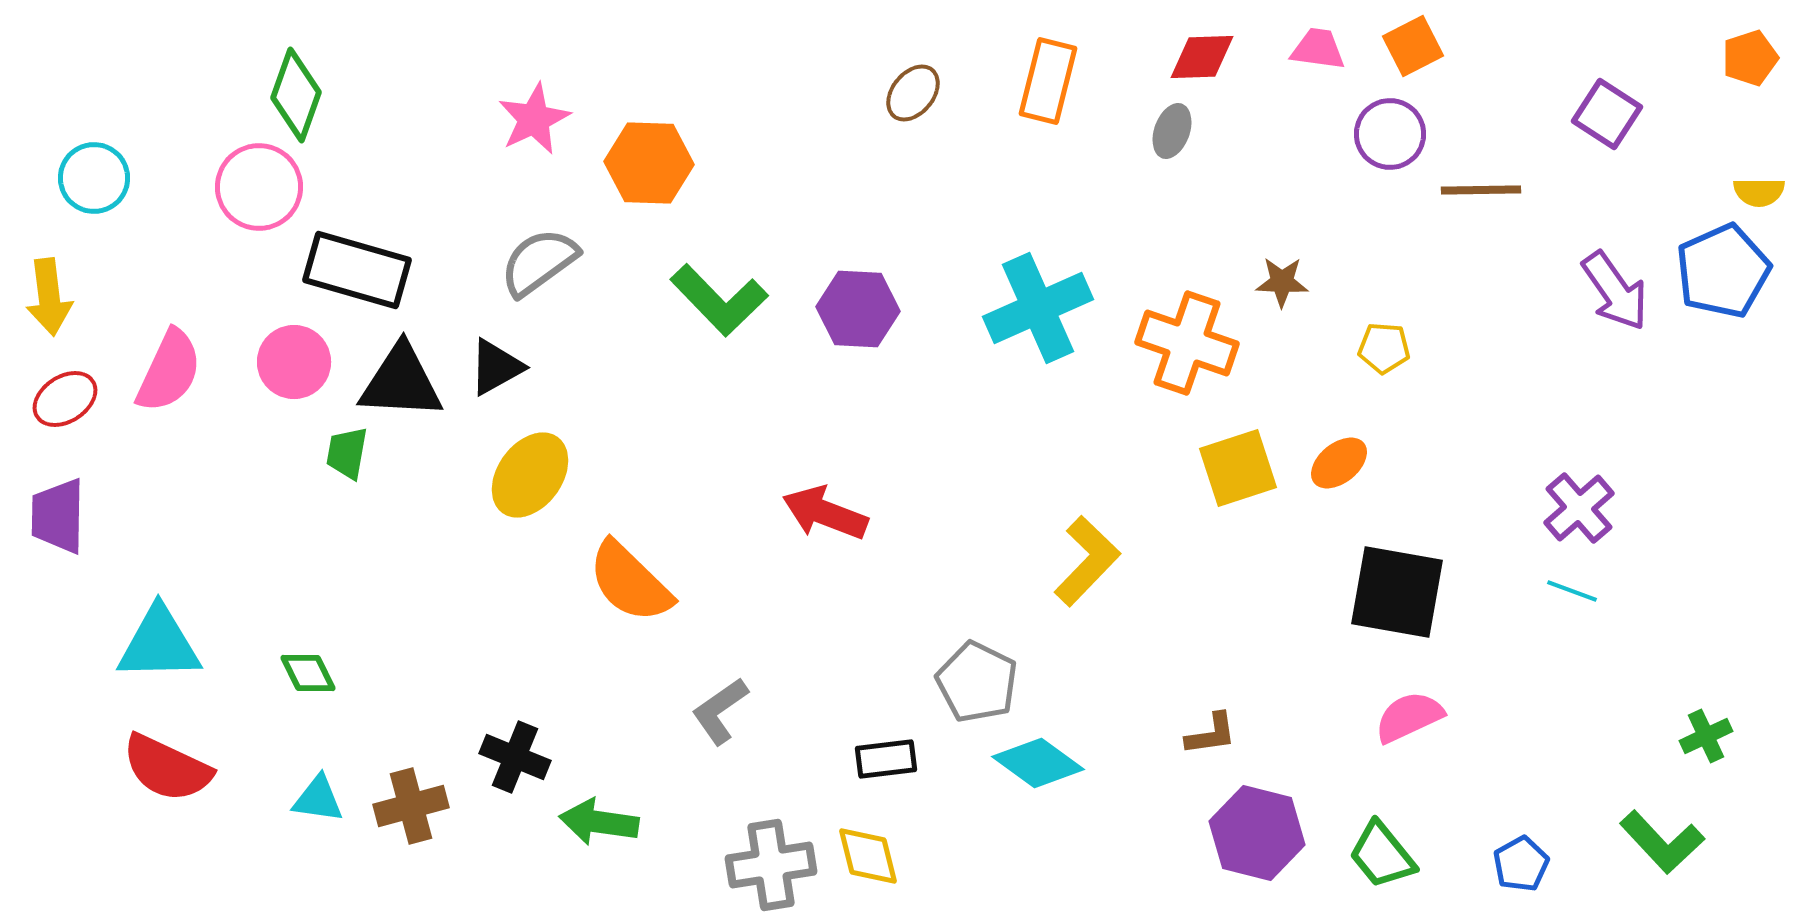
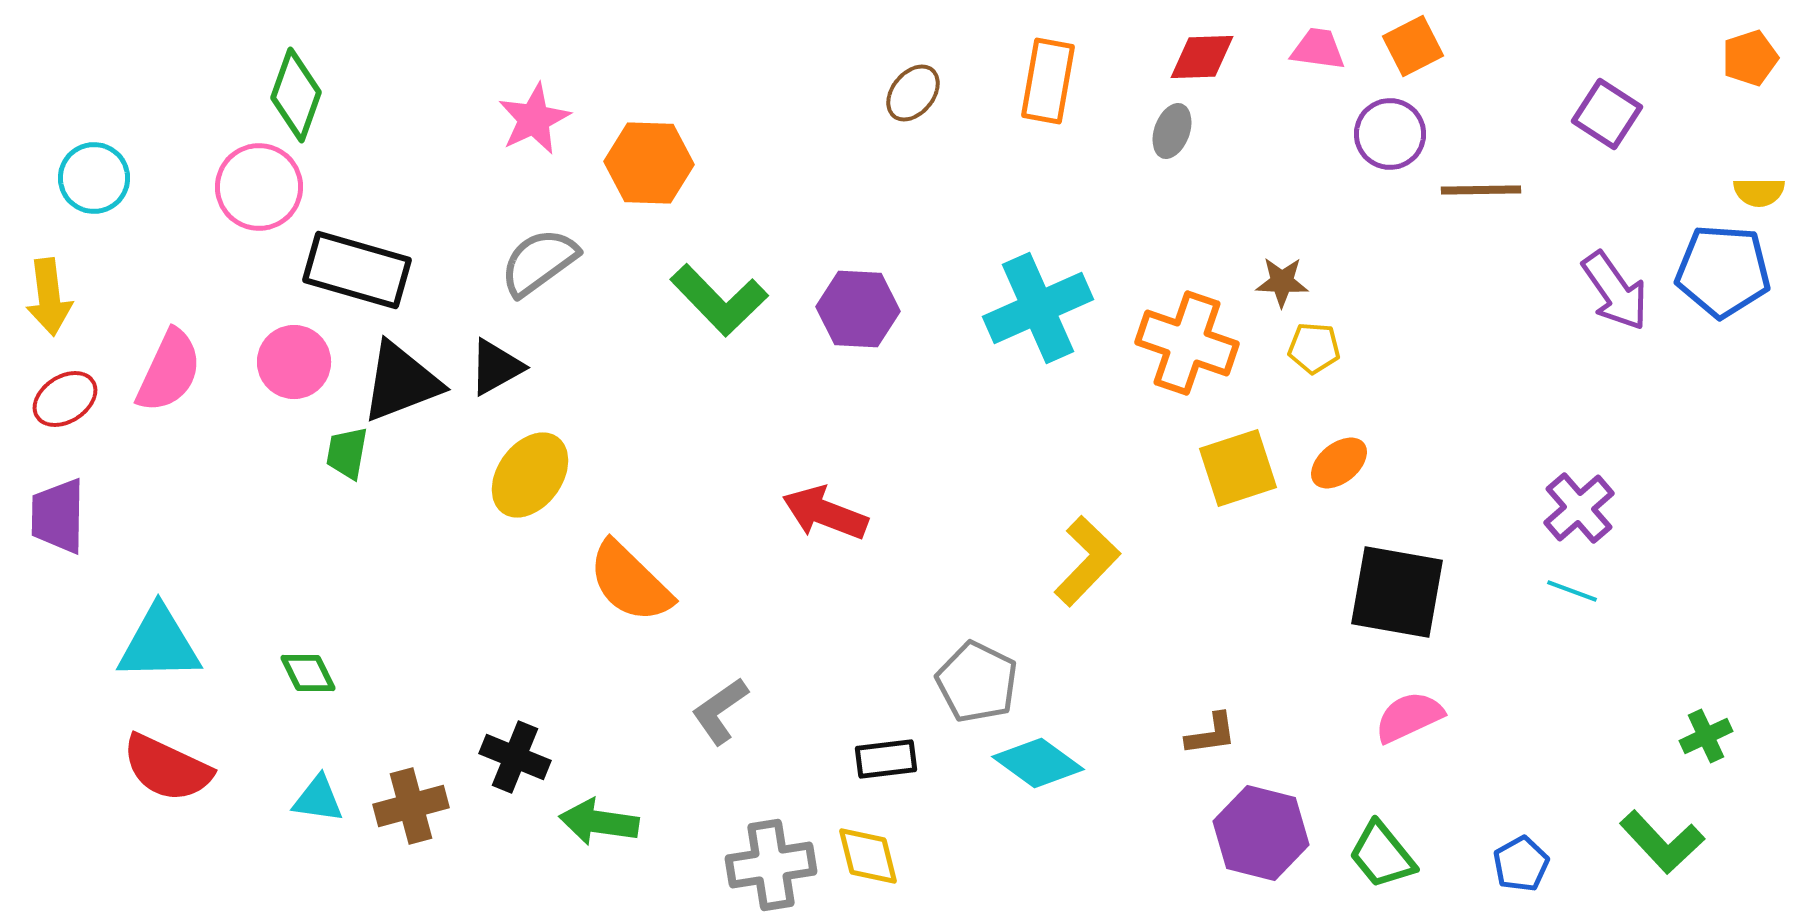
orange rectangle at (1048, 81): rotated 4 degrees counterclockwise
blue pentagon at (1723, 271): rotated 28 degrees clockwise
yellow pentagon at (1384, 348): moved 70 px left
black triangle at (401, 382): rotated 24 degrees counterclockwise
purple hexagon at (1257, 833): moved 4 px right
